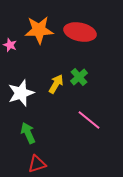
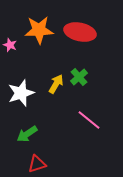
green arrow: moved 1 px left, 1 px down; rotated 100 degrees counterclockwise
